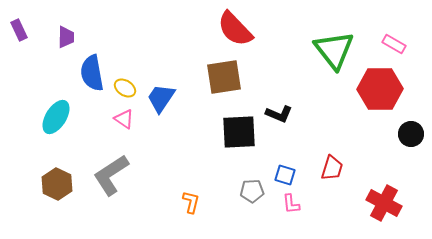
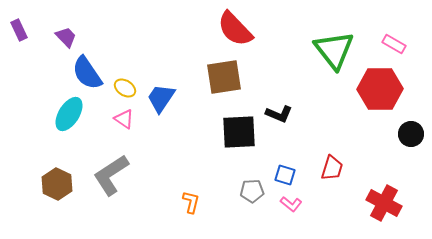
purple trapezoid: rotated 45 degrees counterclockwise
blue semicircle: moved 5 px left; rotated 24 degrees counterclockwise
cyan ellipse: moved 13 px right, 3 px up
pink L-shape: rotated 45 degrees counterclockwise
